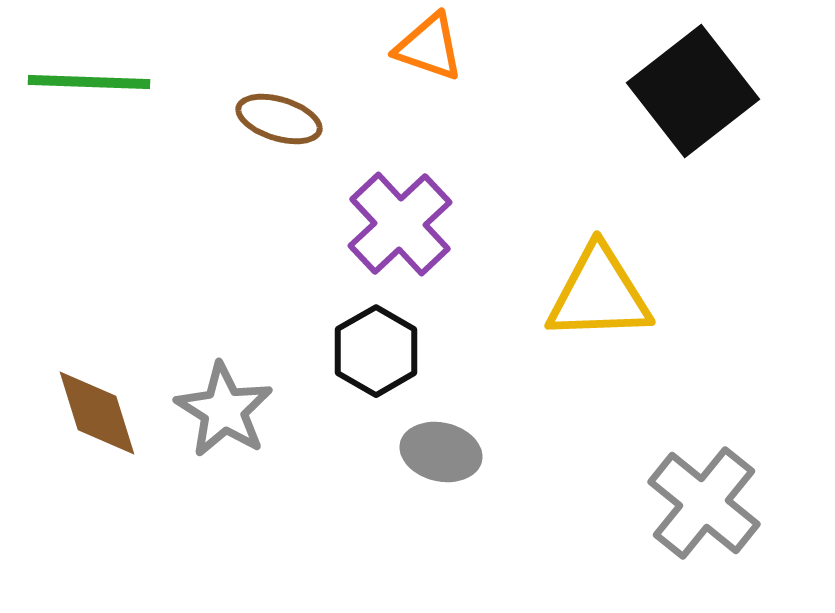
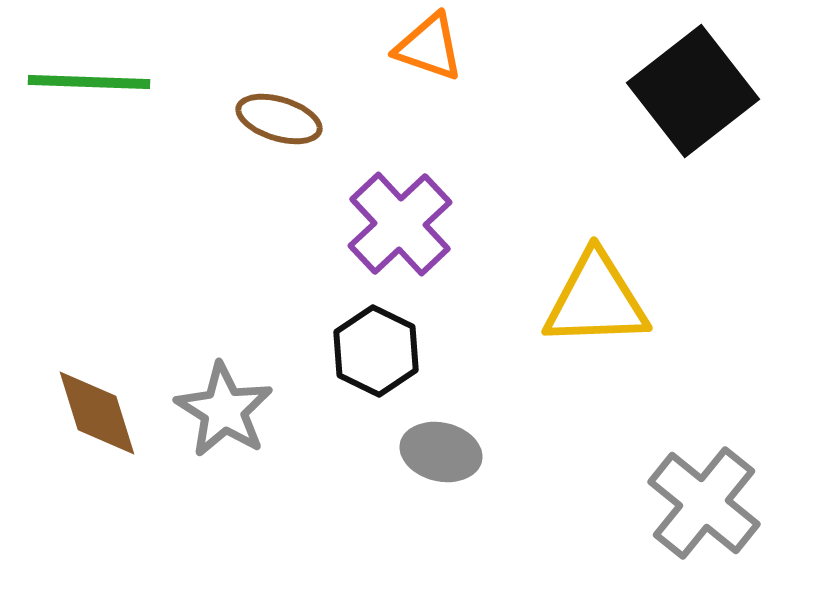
yellow triangle: moved 3 px left, 6 px down
black hexagon: rotated 4 degrees counterclockwise
